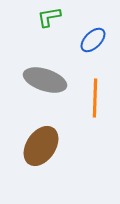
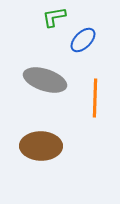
green L-shape: moved 5 px right
blue ellipse: moved 10 px left
brown ellipse: rotated 57 degrees clockwise
